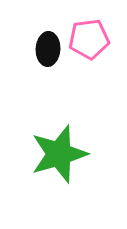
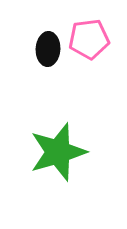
green star: moved 1 px left, 2 px up
